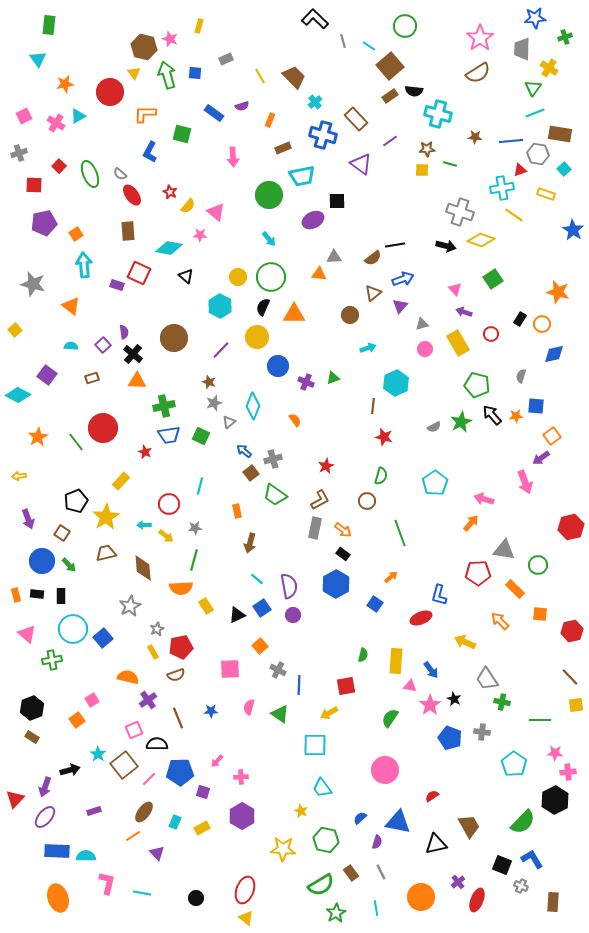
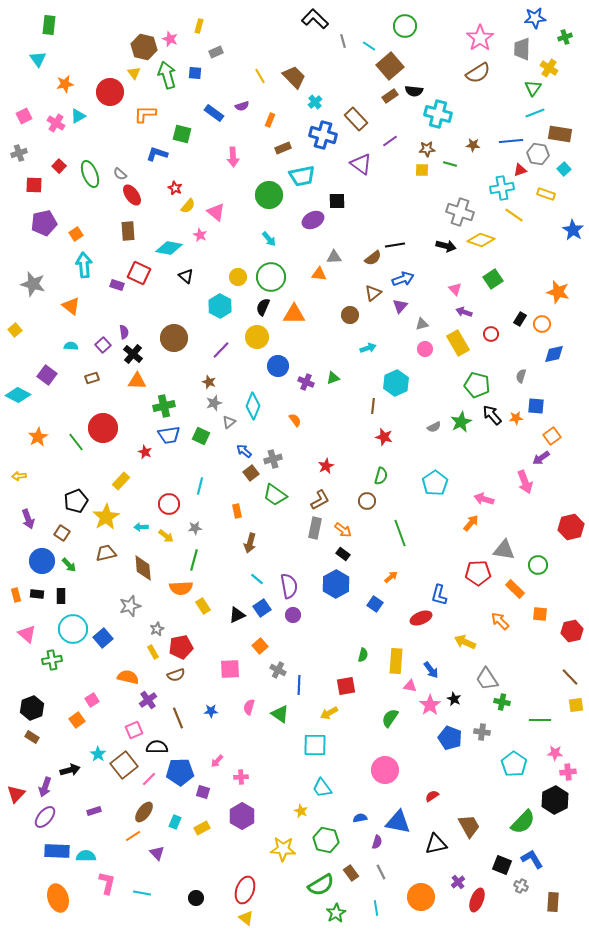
gray rectangle at (226, 59): moved 10 px left, 7 px up
brown star at (475, 137): moved 2 px left, 8 px down
blue L-shape at (150, 152): moved 7 px right, 2 px down; rotated 80 degrees clockwise
red star at (170, 192): moved 5 px right, 4 px up
pink star at (200, 235): rotated 24 degrees clockwise
orange star at (516, 416): moved 2 px down
cyan arrow at (144, 525): moved 3 px left, 2 px down
gray star at (130, 606): rotated 10 degrees clockwise
yellow rectangle at (206, 606): moved 3 px left
black semicircle at (157, 744): moved 3 px down
red triangle at (15, 799): moved 1 px right, 5 px up
blue semicircle at (360, 818): rotated 32 degrees clockwise
